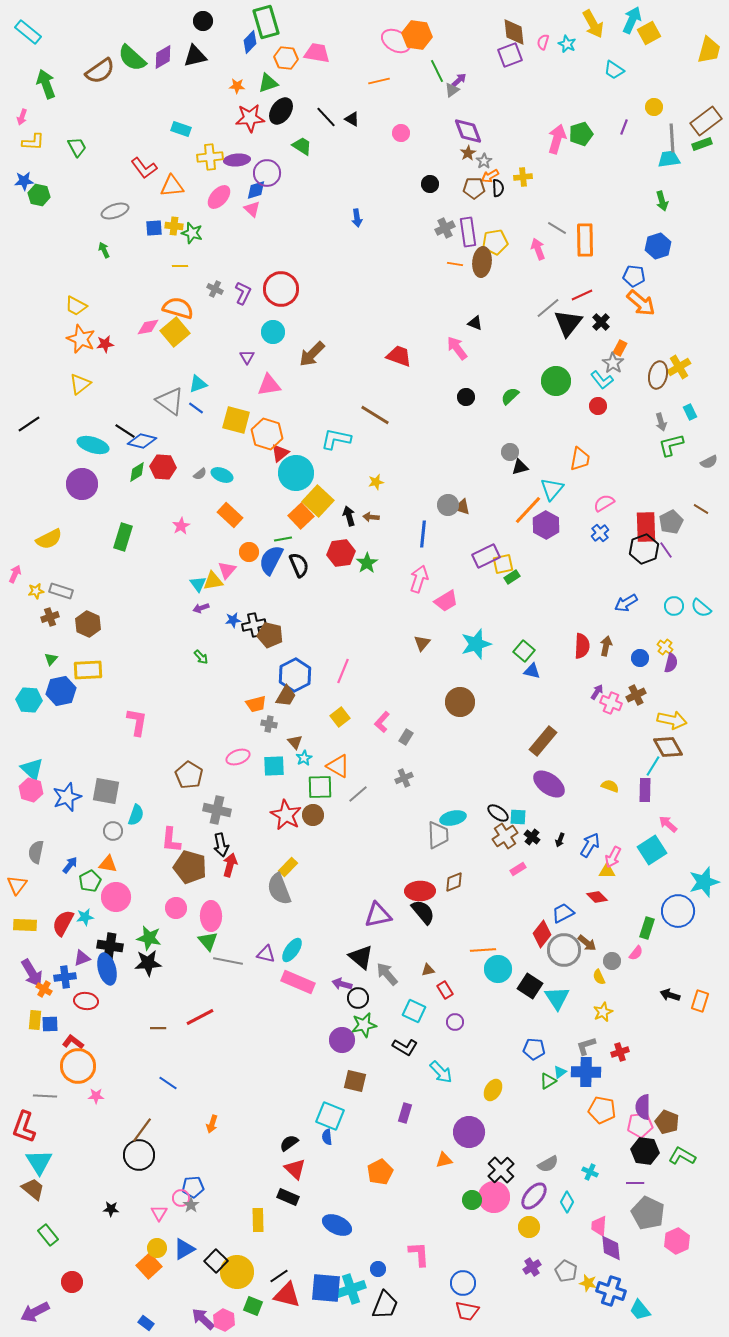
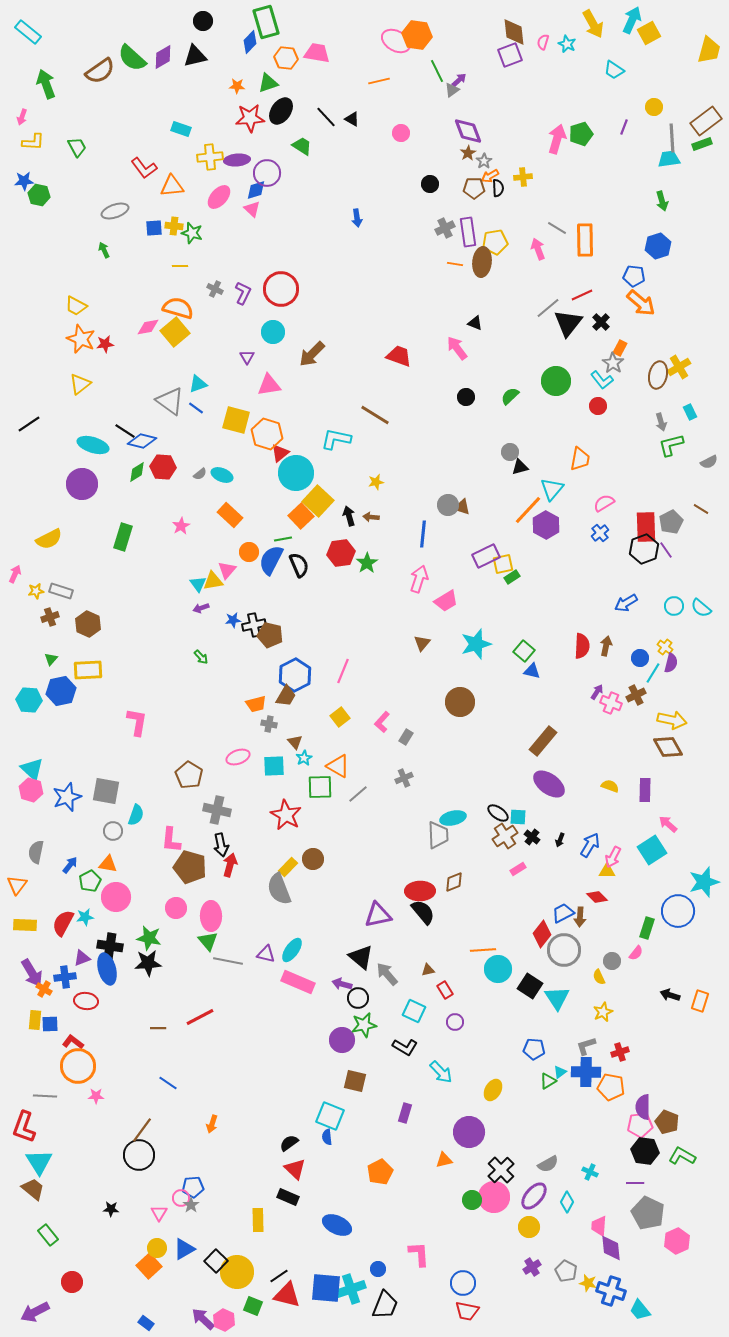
cyan line at (653, 766): moved 93 px up
brown circle at (313, 815): moved 44 px down
brown arrow at (587, 943): moved 7 px left, 26 px up; rotated 54 degrees clockwise
orange pentagon at (602, 1110): moved 9 px right, 23 px up
